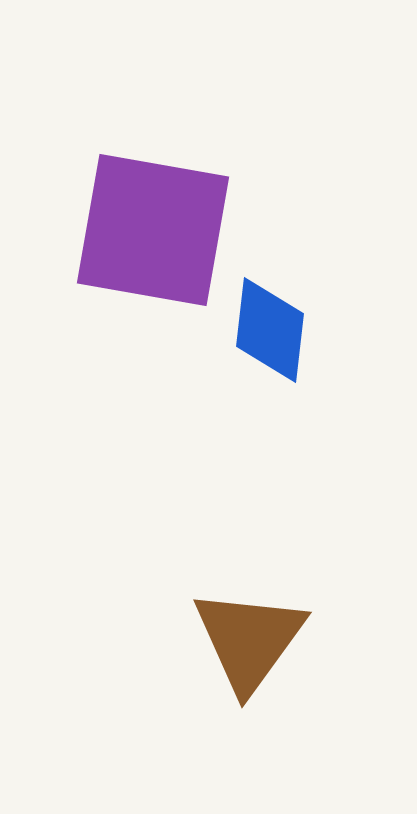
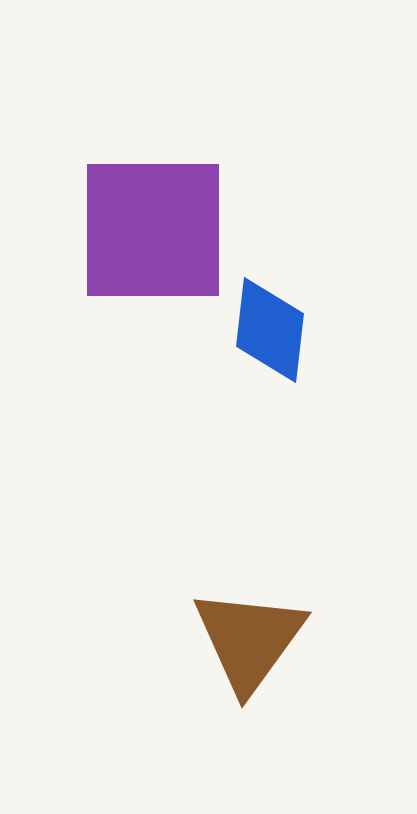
purple square: rotated 10 degrees counterclockwise
